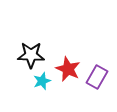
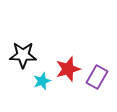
black star: moved 8 px left
red star: rotated 30 degrees clockwise
